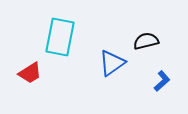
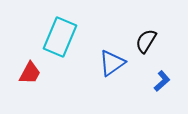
cyan rectangle: rotated 12 degrees clockwise
black semicircle: rotated 45 degrees counterclockwise
red trapezoid: rotated 30 degrees counterclockwise
